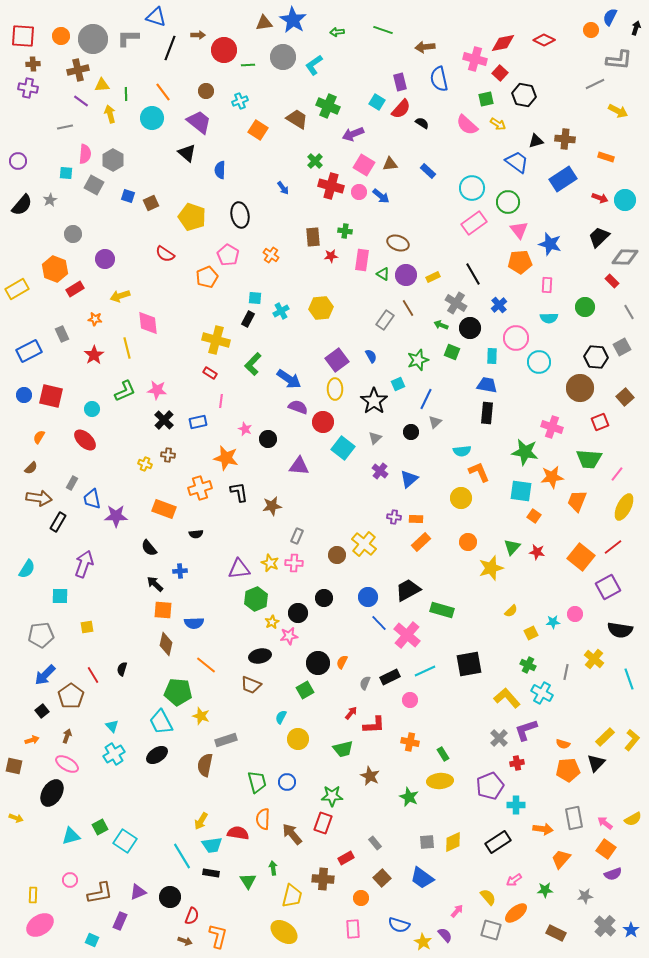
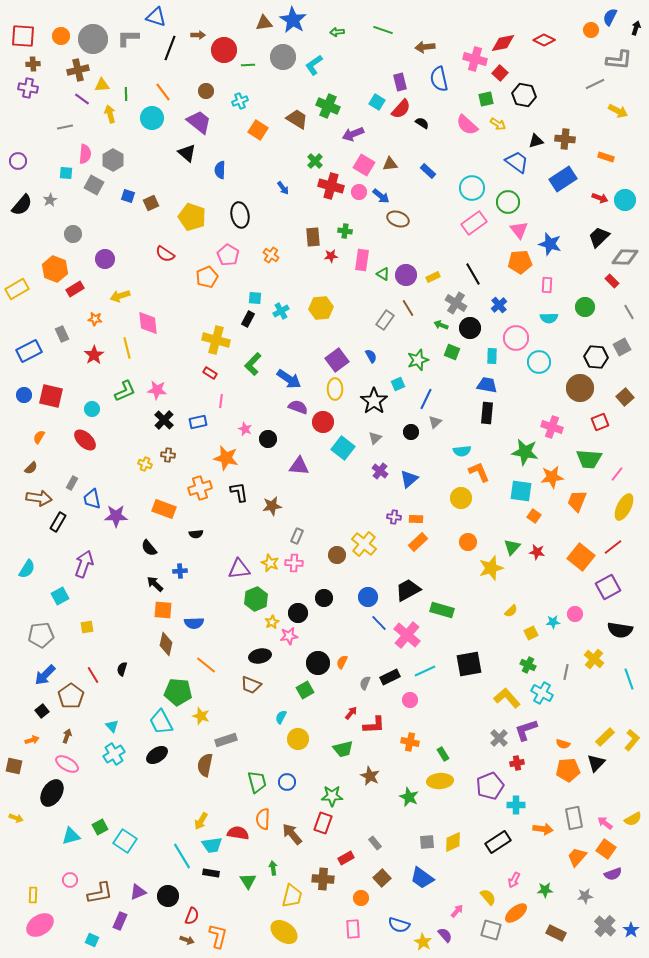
purple line at (81, 101): moved 1 px right, 2 px up
brown ellipse at (398, 243): moved 24 px up
orange rectangle at (421, 542): moved 3 px left
cyan square at (60, 596): rotated 30 degrees counterclockwise
orange trapezoid at (561, 859): moved 16 px right, 2 px up
pink arrow at (514, 880): rotated 28 degrees counterclockwise
black circle at (170, 897): moved 2 px left, 1 px up
brown arrow at (185, 941): moved 2 px right, 1 px up
